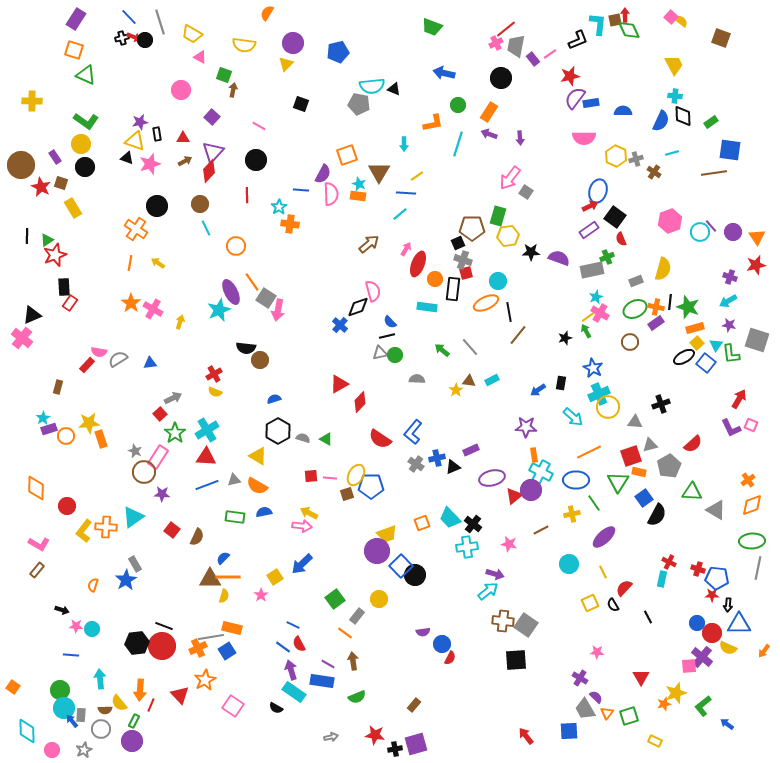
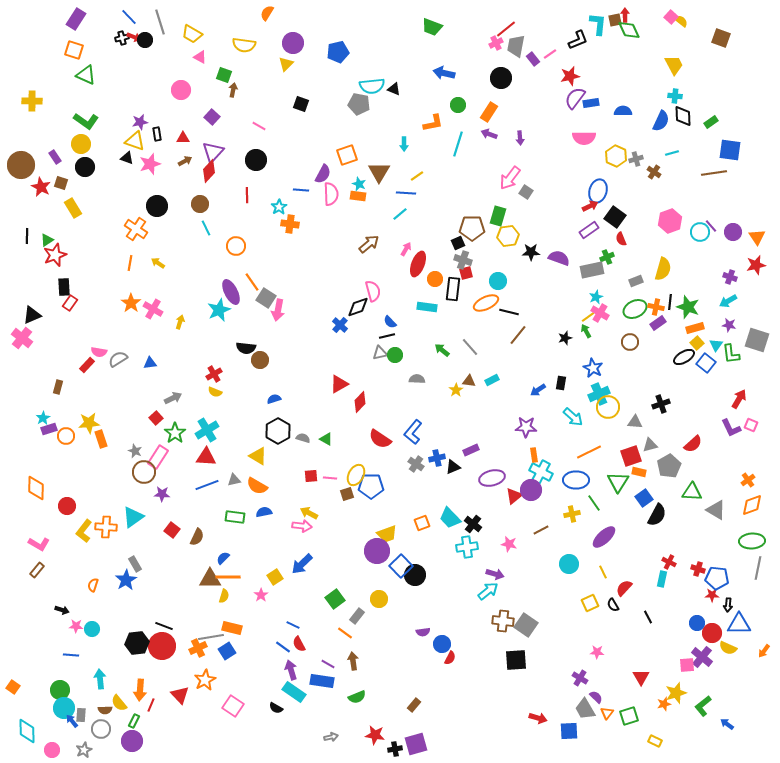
black line at (509, 312): rotated 66 degrees counterclockwise
purple rectangle at (656, 323): moved 2 px right
red square at (160, 414): moved 4 px left, 4 px down
pink square at (689, 666): moved 2 px left, 1 px up
red arrow at (526, 736): moved 12 px right, 18 px up; rotated 144 degrees clockwise
